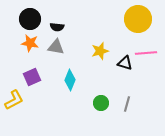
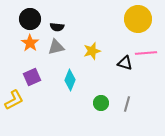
orange star: rotated 24 degrees clockwise
gray triangle: rotated 24 degrees counterclockwise
yellow star: moved 8 px left
